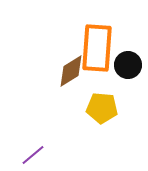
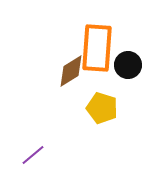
yellow pentagon: rotated 12 degrees clockwise
